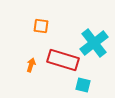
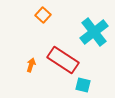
orange square: moved 2 px right, 11 px up; rotated 35 degrees clockwise
cyan cross: moved 11 px up
red rectangle: rotated 16 degrees clockwise
